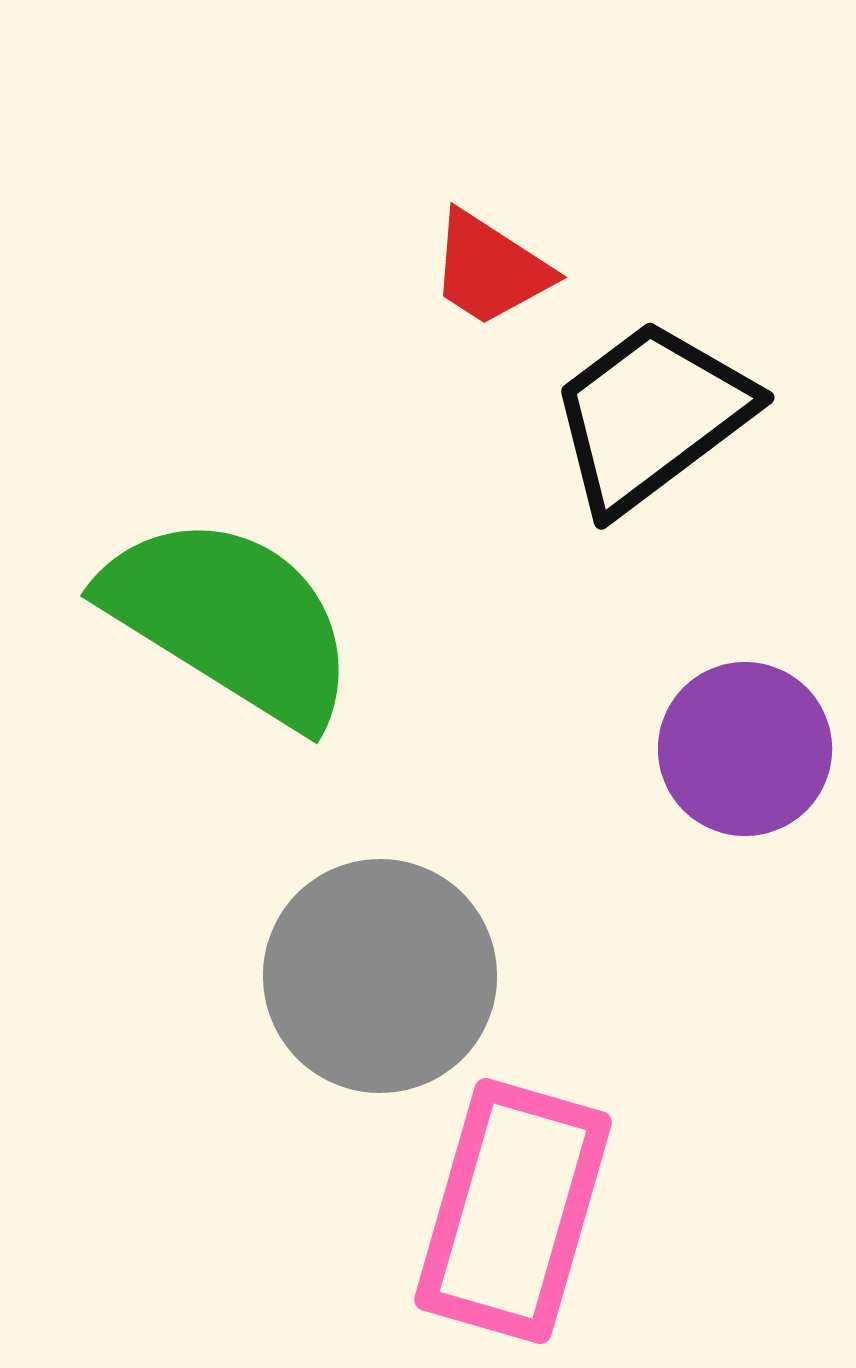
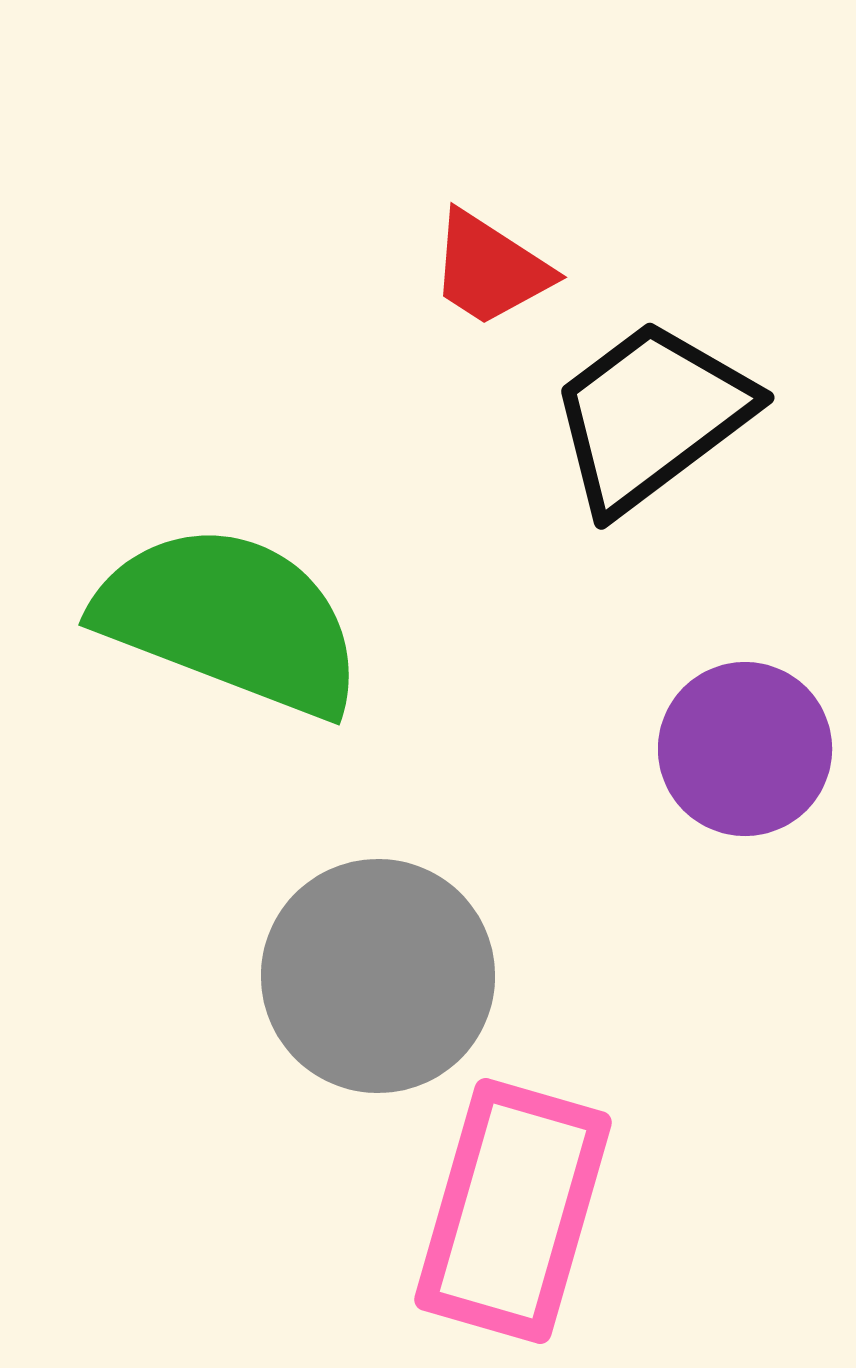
green semicircle: rotated 11 degrees counterclockwise
gray circle: moved 2 px left
